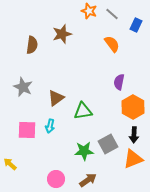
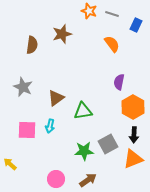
gray line: rotated 24 degrees counterclockwise
